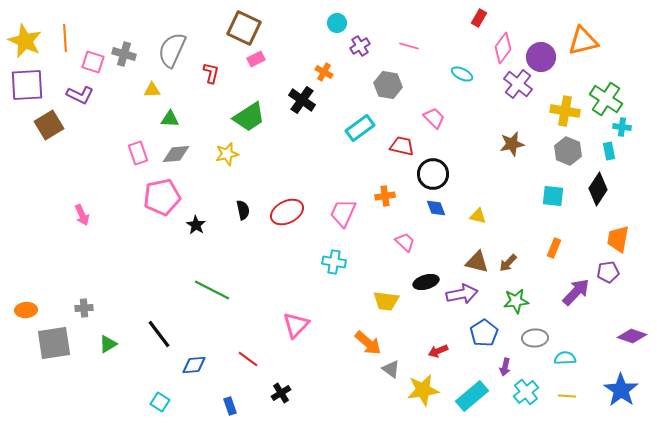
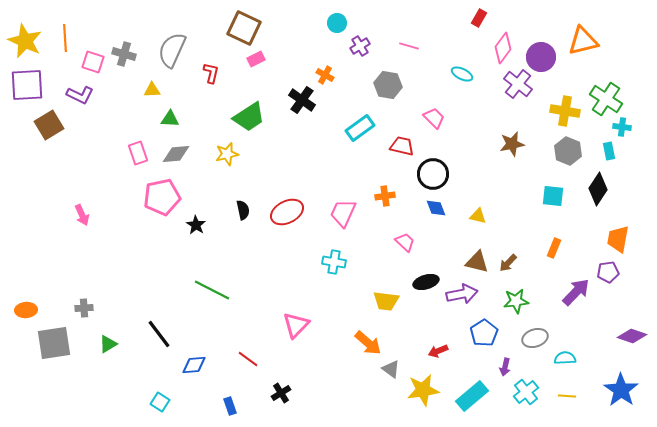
orange cross at (324, 72): moved 1 px right, 3 px down
gray ellipse at (535, 338): rotated 15 degrees counterclockwise
